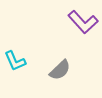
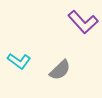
cyan L-shape: moved 4 px right; rotated 30 degrees counterclockwise
